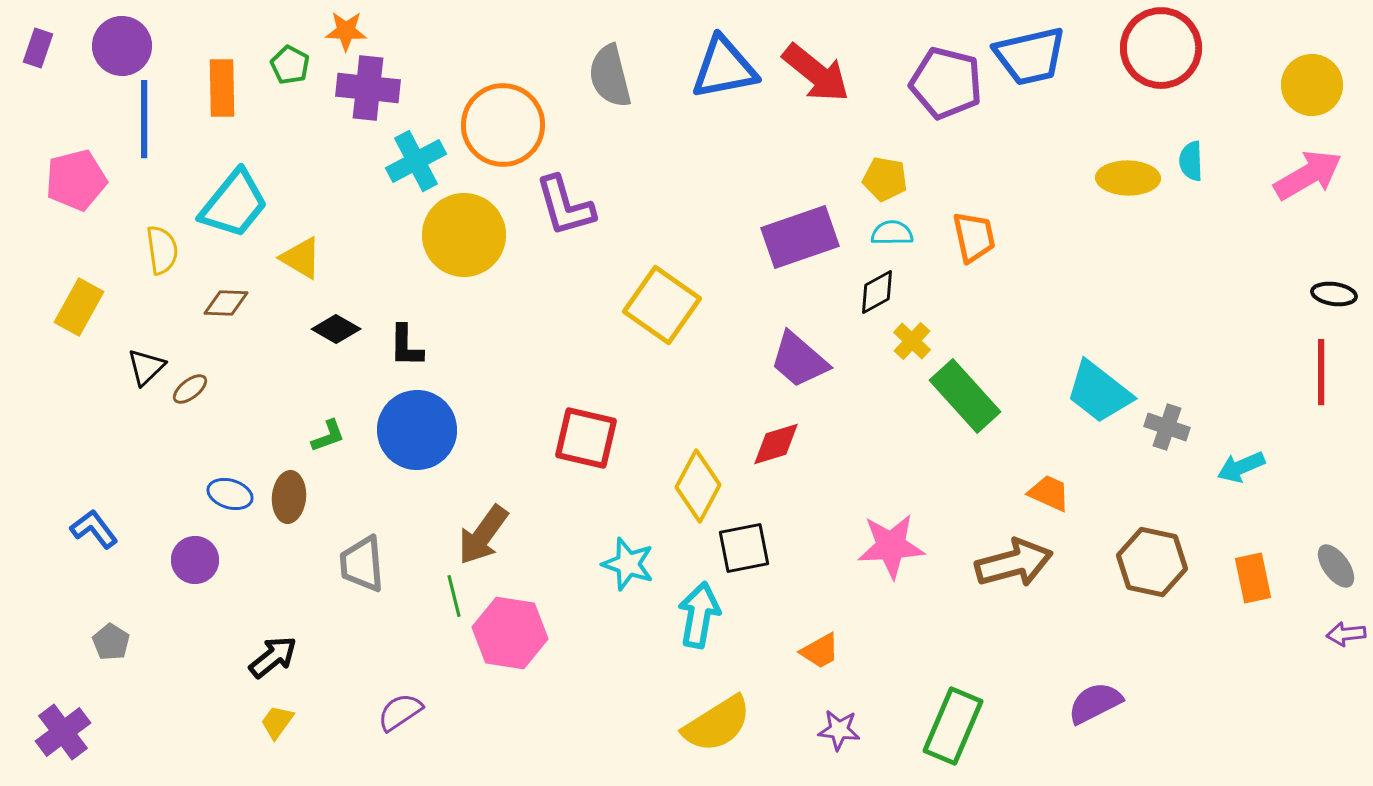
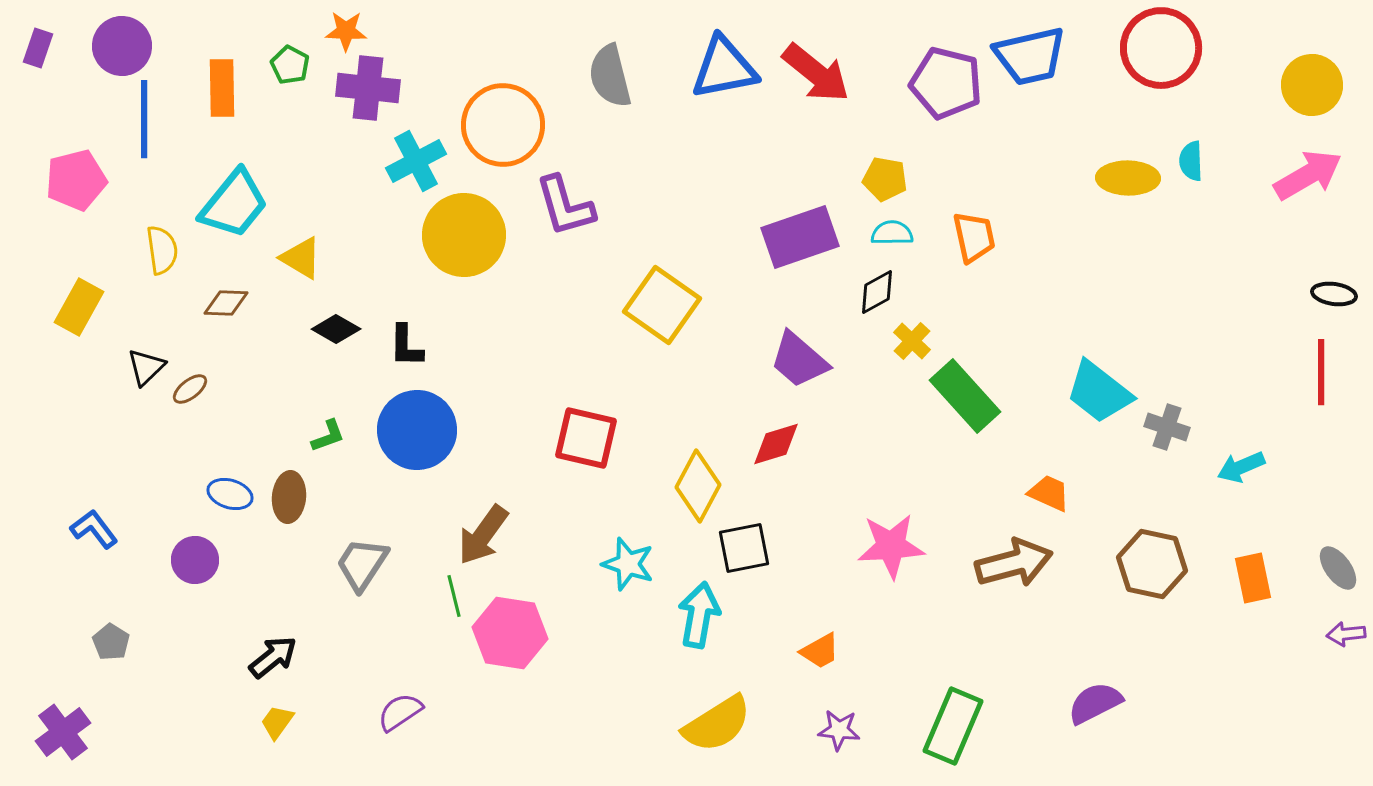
brown hexagon at (1152, 562): moved 2 px down
gray trapezoid at (362, 564): rotated 38 degrees clockwise
gray ellipse at (1336, 566): moved 2 px right, 2 px down
